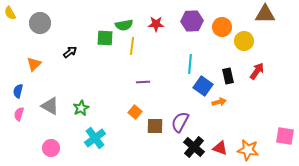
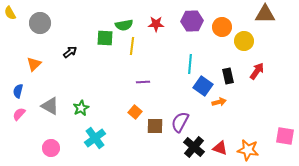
pink semicircle: rotated 24 degrees clockwise
